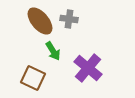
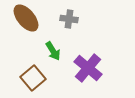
brown ellipse: moved 14 px left, 3 px up
brown square: rotated 25 degrees clockwise
